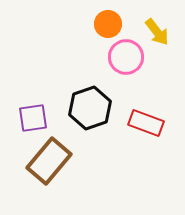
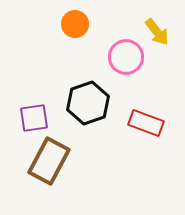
orange circle: moved 33 px left
black hexagon: moved 2 px left, 5 px up
purple square: moved 1 px right
brown rectangle: rotated 12 degrees counterclockwise
